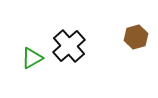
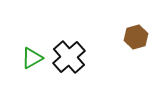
black cross: moved 11 px down
